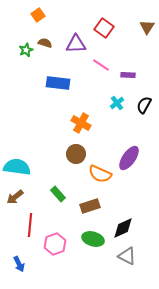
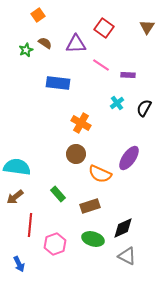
brown semicircle: rotated 16 degrees clockwise
black semicircle: moved 3 px down
